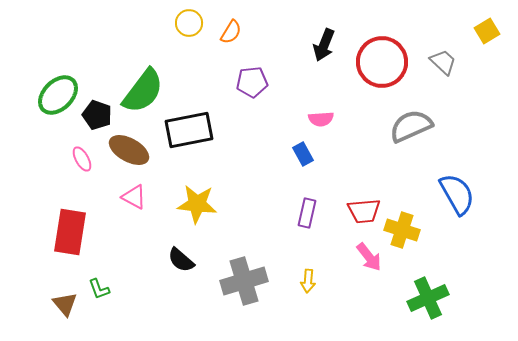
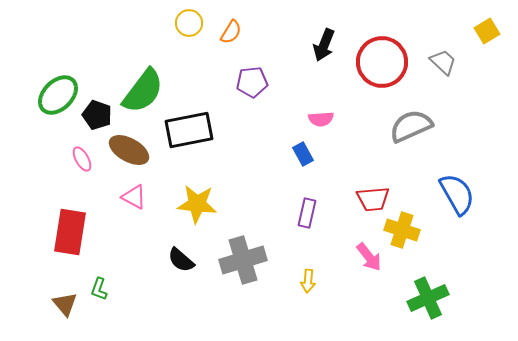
red trapezoid: moved 9 px right, 12 px up
gray cross: moved 1 px left, 21 px up
green L-shape: rotated 40 degrees clockwise
